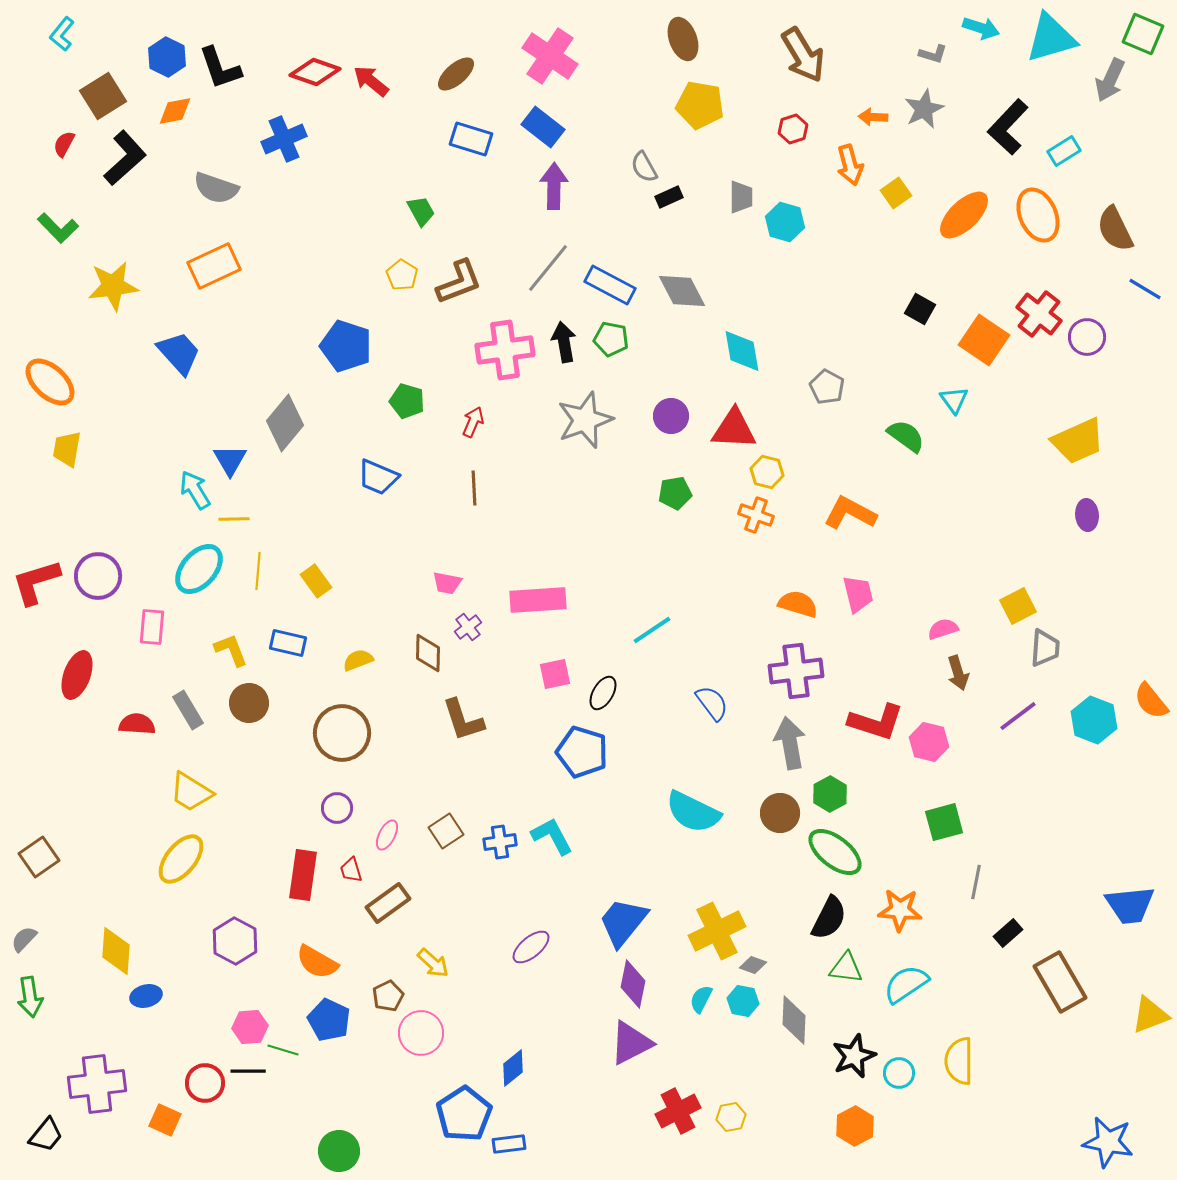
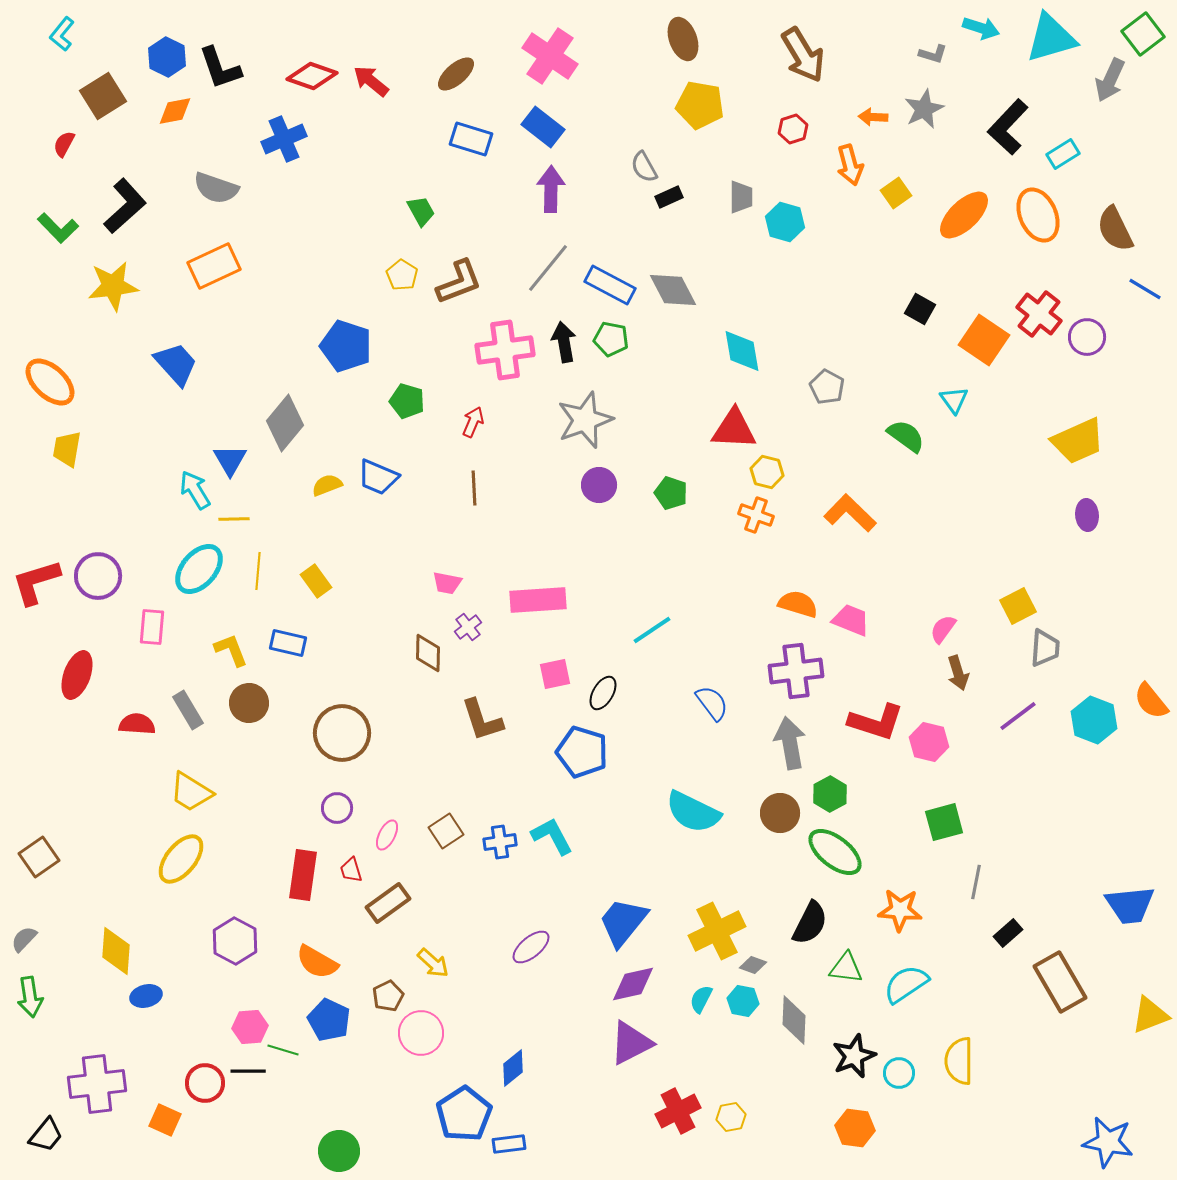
green square at (1143, 34): rotated 30 degrees clockwise
red diamond at (315, 72): moved 3 px left, 4 px down
cyan rectangle at (1064, 151): moved 1 px left, 3 px down
black L-shape at (125, 158): moved 48 px down
purple arrow at (554, 186): moved 3 px left, 3 px down
gray diamond at (682, 291): moved 9 px left, 1 px up
blue trapezoid at (179, 353): moved 3 px left, 11 px down
purple circle at (671, 416): moved 72 px left, 69 px down
green pentagon at (675, 493): moved 4 px left; rotated 28 degrees clockwise
orange L-shape at (850, 513): rotated 16 degrees clockwise
pink trapezoid at (858, 594): moved 7 px left, 26 px down; rotated 54 degrees counterclockwise
pink semicircle at (943, 629): rotated 36 degrees counterclockwise
yellow semicircle at (358, 660): moved 31 px left, 175 px up
brown L-shape at (463, 720): moved 19 px right
black semicircle at (829, 918): moved 19 px left, 5 px down
purple diamond at (633, 984): rotated 66 degrees clockwise
orange hexagon at (855, 1126): moved 2 px down; rotated 24 degrees counterclockwise
